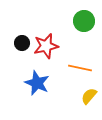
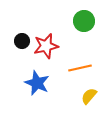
black circle: moved 2 px up
orange line: rotated 25 degrees counterclockwise
